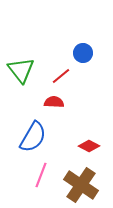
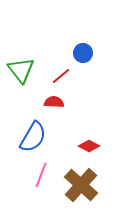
brown cross: rotated 8 degrees clockwise
